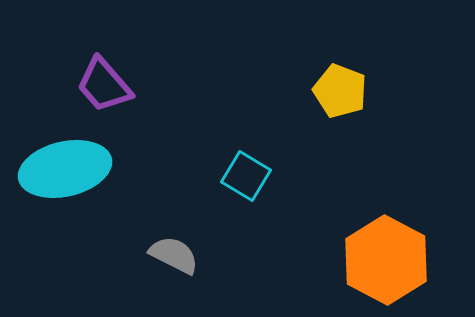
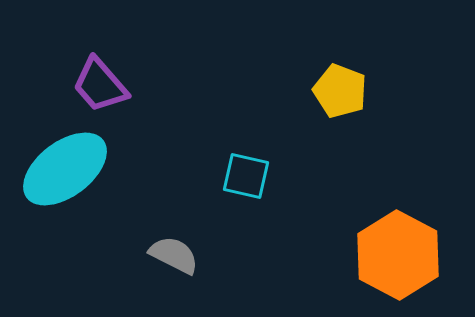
purple trapezoid: moved 4 px left
cyan ellipse: rotated 24 degrees counterclockwise
cyan square: rotated 18 degrees counterclockwise
orange hexagon: moved 12 px right, 5 px up
